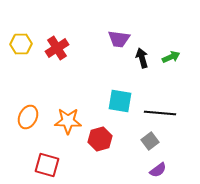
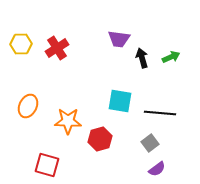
orange ellipse: moved 11 px up
gray square: moved 2 px down
purple semicircle: moved 1 px left, 1 px up
